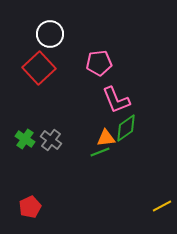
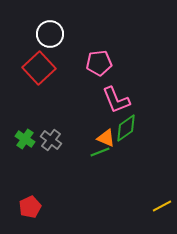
orange triangle: rotated 30 degrees clockwise
